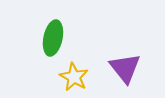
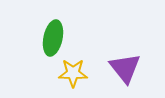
yellow star: moved 1 px left, 4 px up; rotated 28 degrees counterclockwise
